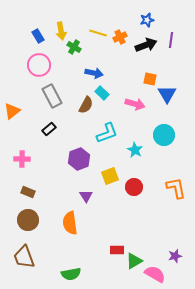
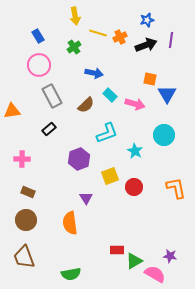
yellow arrow: moved 14 px right, 15 px up
green cross: rotated 24 degrees clockwise
cyan rectangle: moved 8 px right, 2 px down
brown semicircle: rotated 18 degrees clockwise
orange triangle: rotated 30 degrees clockwise
cyan star: moved 1 px down
purple triangle: moved 2 px down
brown circle: moved 2 px left
purple star: moved 5 px left; rotated 24 degrees clockwise
